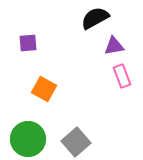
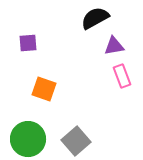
orange square: rotated 10 degrees counterclockwise
gray square: moved 1 px up
